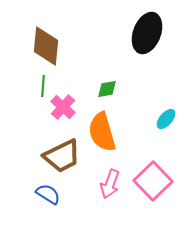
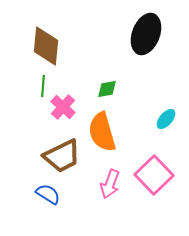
black ellipse: moved 1 px left, 1 px down
pink square: moved 1 px right, 6 px up
